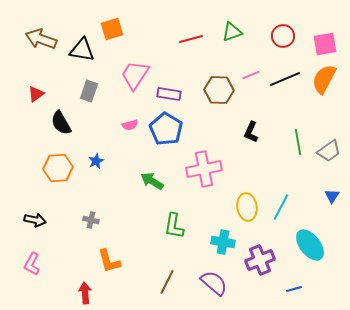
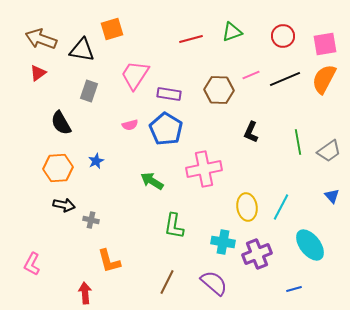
red triangle: moved 2 px right, 21 px up
blue triangle: rotated 14 degrees counterclockwise
black arrow: moved 29 px right, 15 px up
purple cross: moved 3 px left, 6 px up
